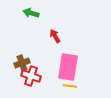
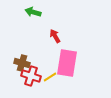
green arrow: moved 2 px right, 1 px up
brown cross: rotated 35 degrees clockwise
pink rectangle: moved 1 px left, 4 px up
yellow line: moved 20 px left, 9 px up; rotated 40 degrees counterclockwise
